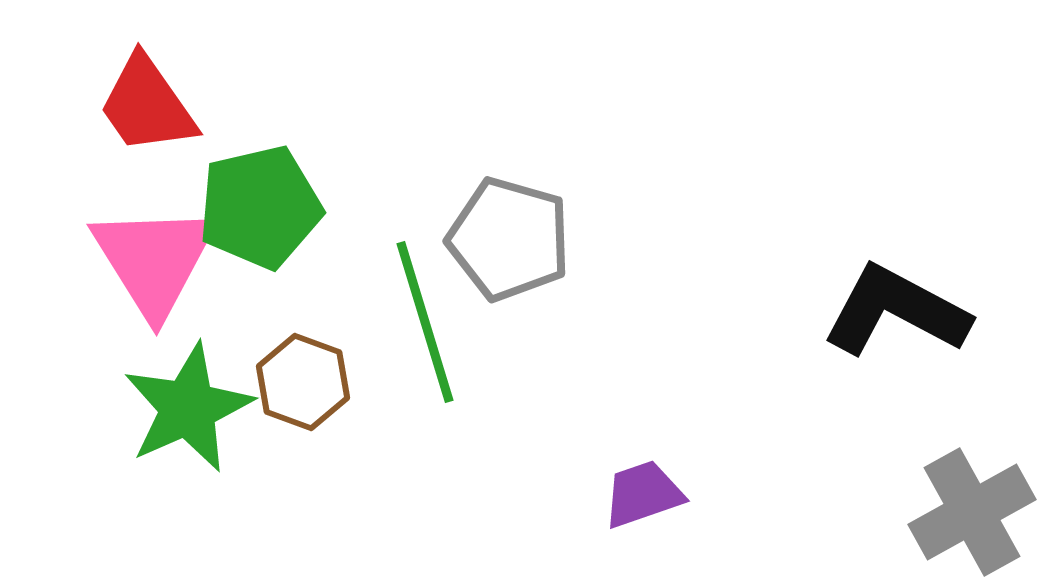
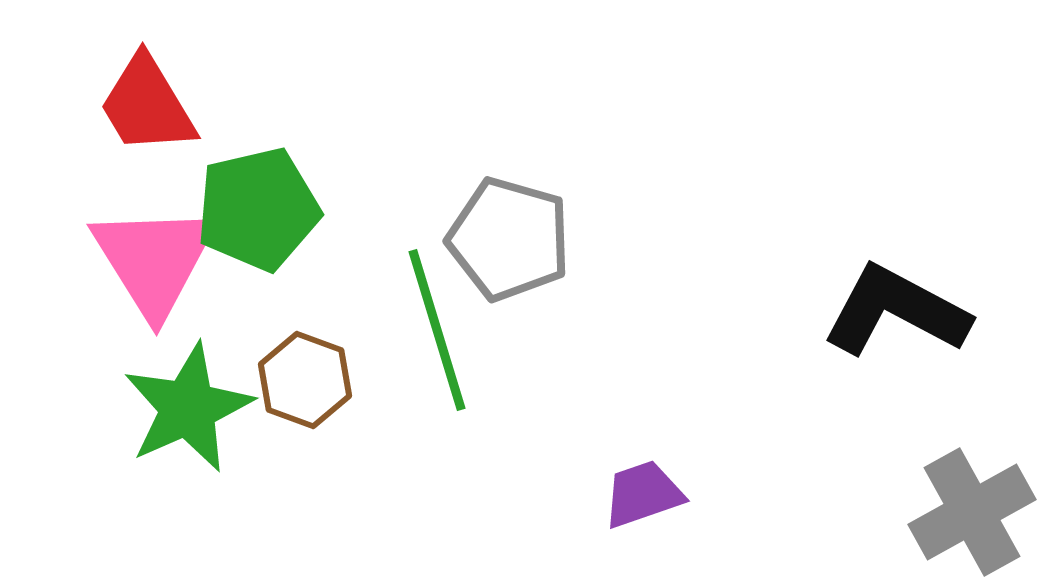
red trapezoid: rotated 4 degrees clockwise
green pentagon: moved 2 px left, 2 px down
green line: moved 12 px right, 8 px down
brown hexagon: moved 2 px right, 2 px up
